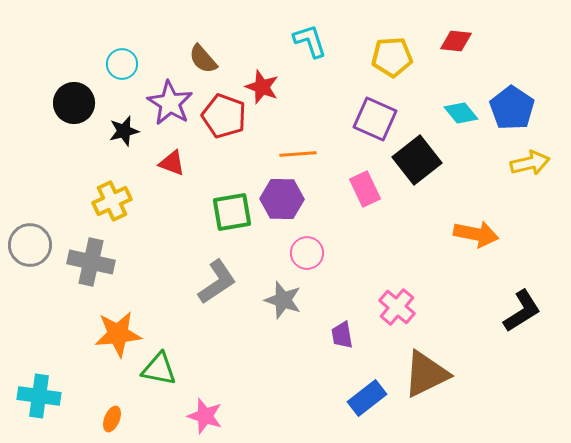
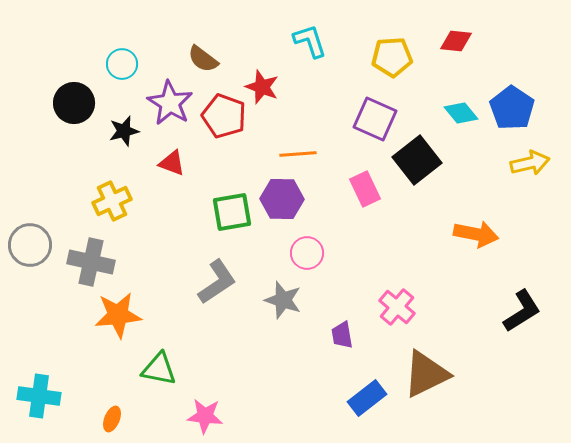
brown semicircle: rotated 12 degrees counterclockwise
orange star: moved 19 px up
pink star: rotated 12 degrees counterclockwise
